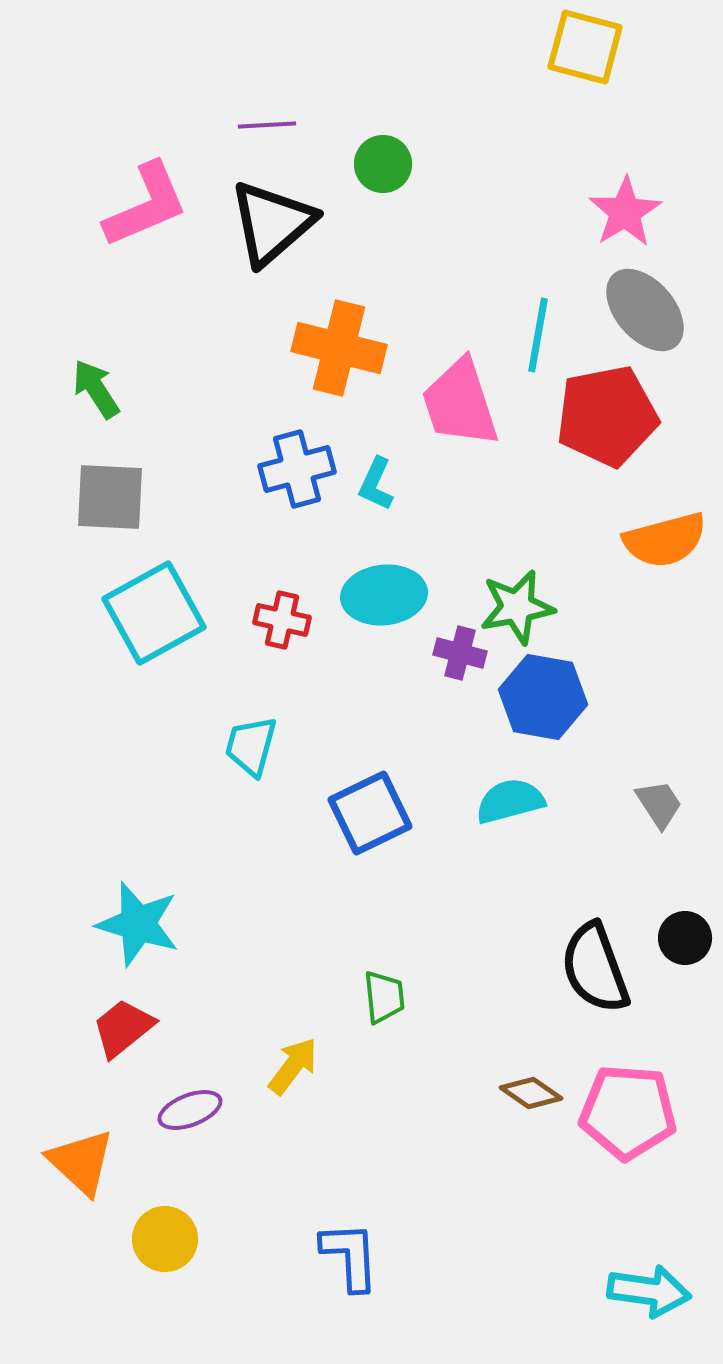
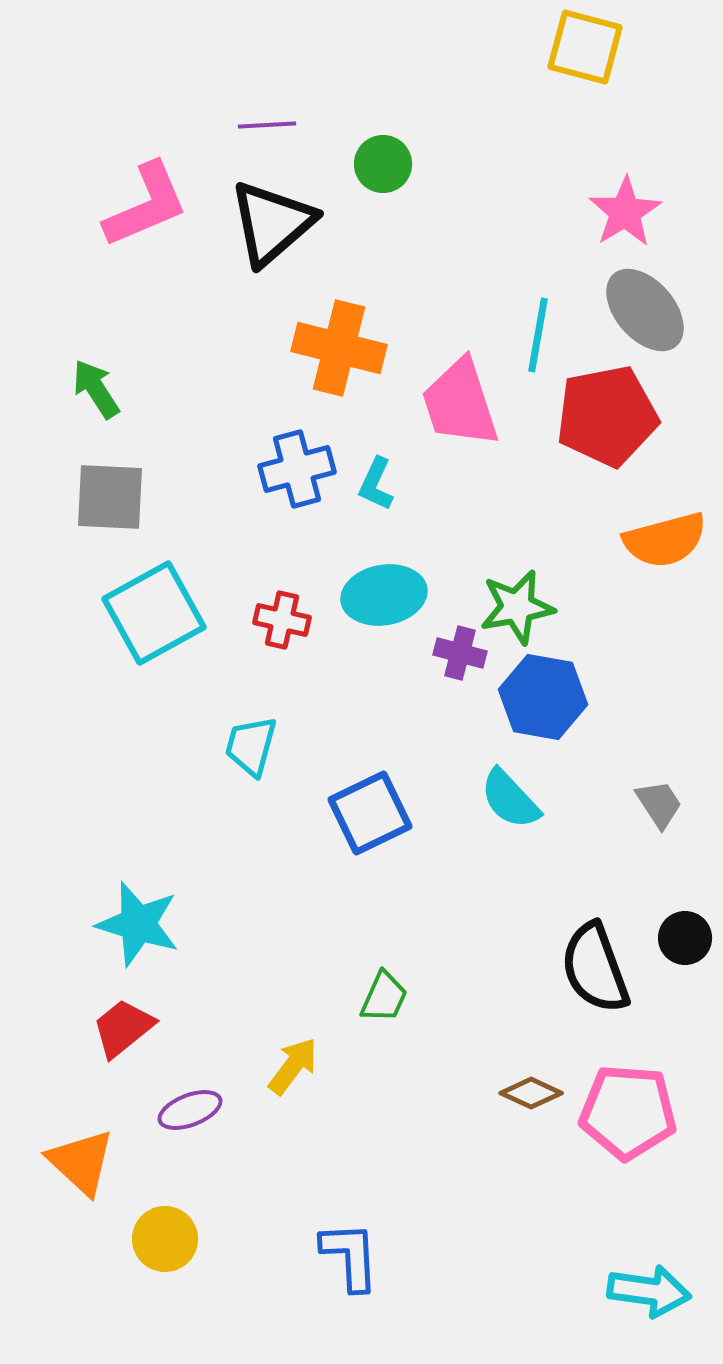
cyan ellipse: rotated 4 degrees counterclockwise
cyan semicircle: moved 2 px up; rotated 118 degrees counterclockwise
green trapezoid: rotated 30 degrees clockwise
brown diamond: rotated 10 degrees counterclockwise
